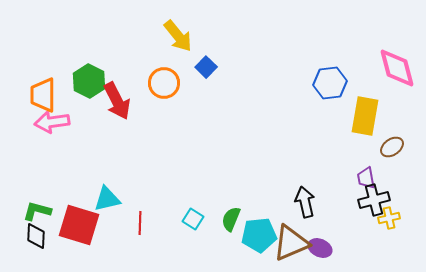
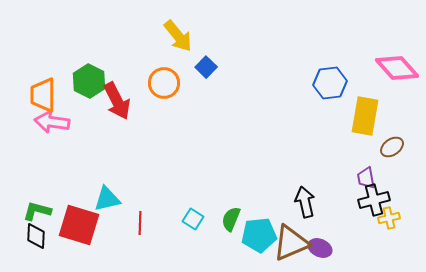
pink diamond: rotated 27 degrees counterclockwise
pink arrow: rotated 16 degrees clockwise
